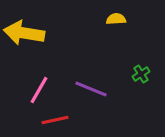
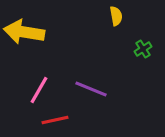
yellow semicircle: moved 3 px up; rotated 84 degrees clockwise
yellow arrow: moved 1 px up
green cross: moved 2 px right, 25 px up
